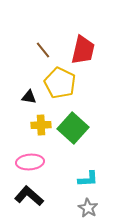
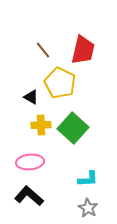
black triangle: moved 2 px right; rotated 21 degrees clockwise
